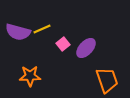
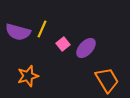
yellow line: rotated 42 degrees counterclockwise
orange star: moved 2 px left; rotated 15 degrees counterclockwise
orange trapezoid: rotated 12 degrees counterclockwise
